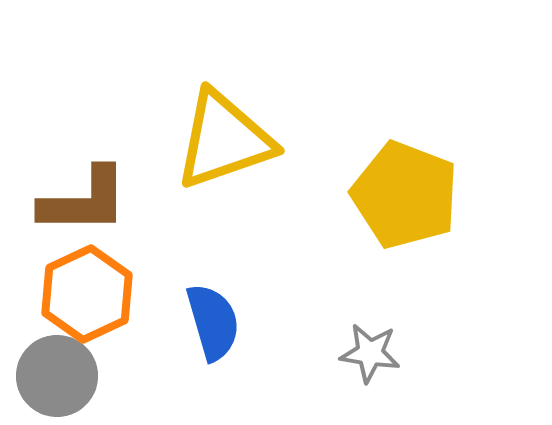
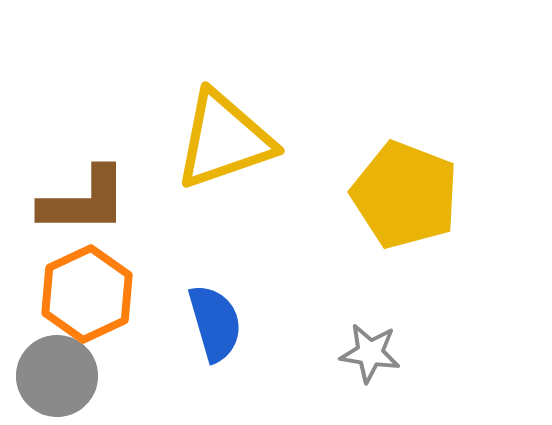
blue semicircle: moved 2 px right, 1 px down
